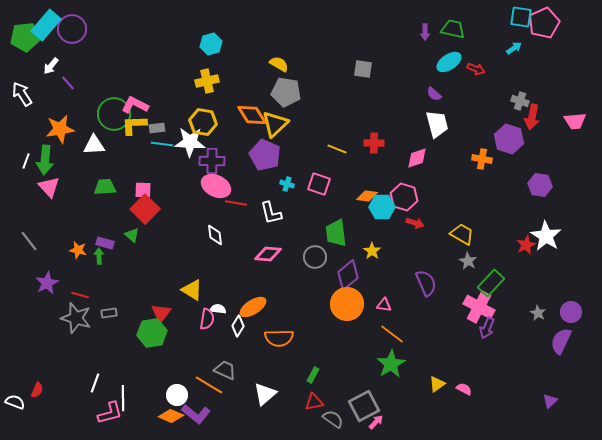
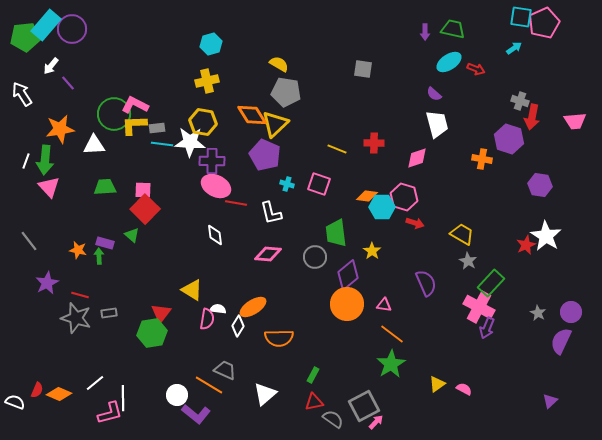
white line at (95, 383): rotated 30 degrees clockwise
orange diamond at (171, 416): moved 112 px left, 22 px up
